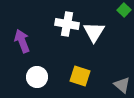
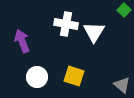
white cross: moved 1 px left
yellow square: moved 6 px left
